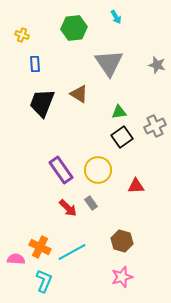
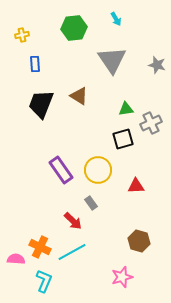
cyan arrow: moved 2 px down
yellow cross: rotated 32 degrees counterclockwise
gray triangle: moved 3 px right, 3 px up
brown triangle: moved 2 px down
black trapezoid: moved 1 px left, 1 px down
green triangle: moved 7 px right, 3 px up
gray cross: moved 4 px left, 3 px up
black square: moved 1 px right, 2 px down; rotated 20 degrees clockwise
red arrow: moved 5 px right, 13 px down
brown hexagon: moved 17 px right
